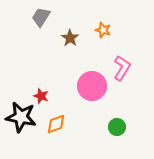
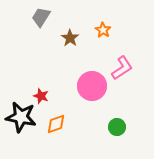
orange star: rotated 14 degrees clockwise
pink L-shape: rotated 25 degrees clockwise
